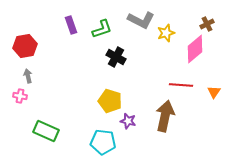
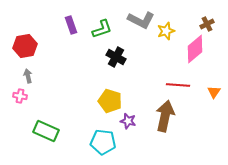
yellow star: moved 2 px up
red line: moved 3 px left
